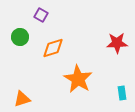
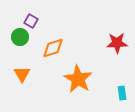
purple square: moved 10 px left, 6 px down
orange triangle: moved 25 px up; rotated 42 degrees counterclockwise
